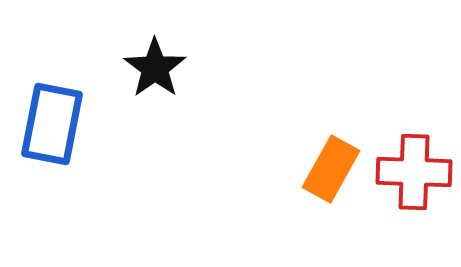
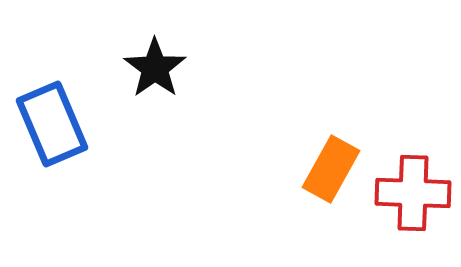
blue rectangle: rotated 34 degrees counterclockwise
red cross: moved 1 px left, 21 px down
